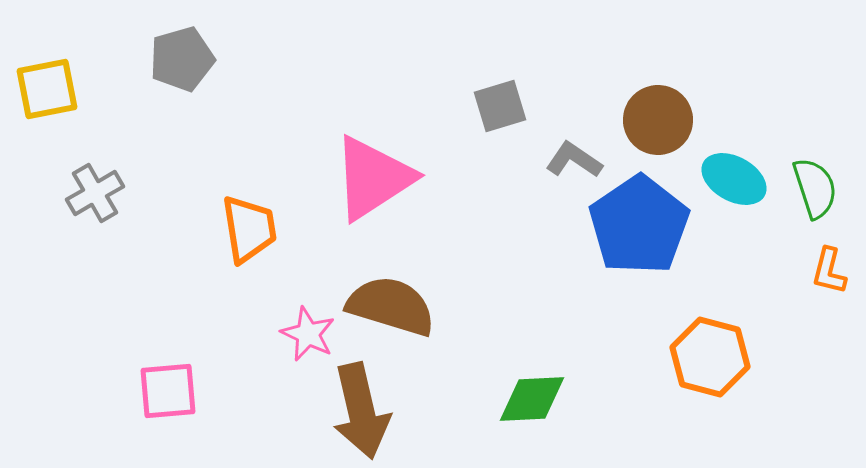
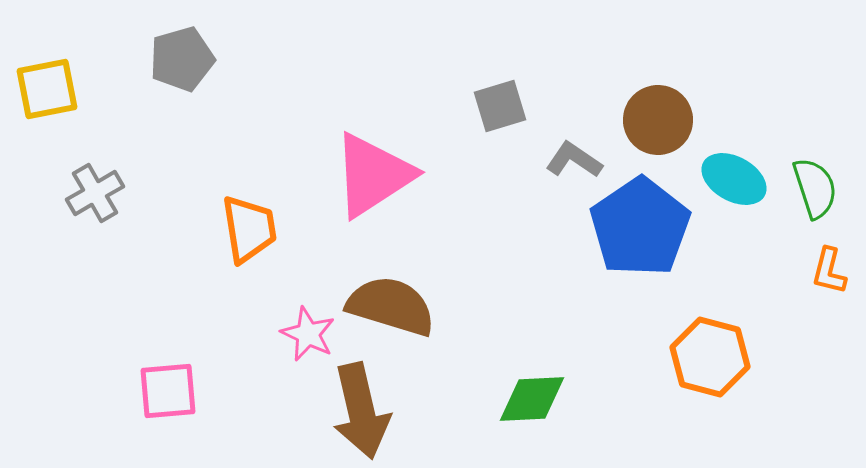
pink triangle: moved 3 px up
blue pentagon: moved 1 px right, 2 px down
